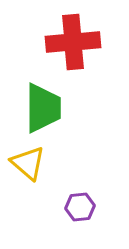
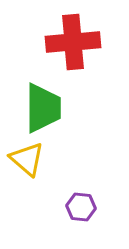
yellow triangle: moved 1 px left, 4 px up
purple hexagon: moved 1 px right; rotated 12 degrees clockwise
